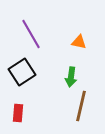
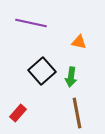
purple line: moved 11 px up; rotated 48 degrees counterclockwise
black square: moved 20 px right, 1 px up; rotated 8 degrees counterclockwise
brown line: moved 4 px left, 7 px down; rotated 24 degrees counterclockwise
red rectangle: rotated 36 degrees clockwise
